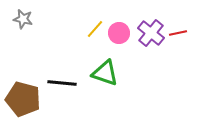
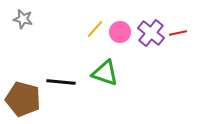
pink circle: moved 1 px right, 1 px up
black line: moved 1 px left, 1 px up
